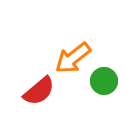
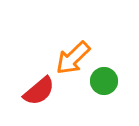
orange arrow: rotated 6 degrees counterclockwise
